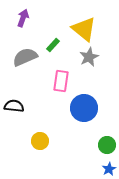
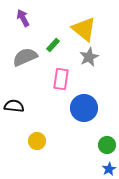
purple arrow: rotated 48 degrees counterclockwise
pink rectangle: moved 2 px up
yellow circle: moved 3 px left
